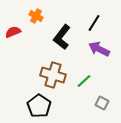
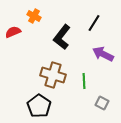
orange cross: moved 2 px left
purple arrow: moved 4 px right, 5 px down
green line: rotated 49 degrees counterclockwise
